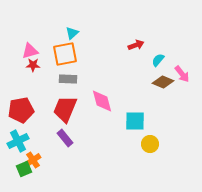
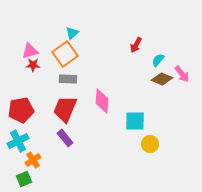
red arrow: rotated 140 degrees clockwise
orange square: rotated 25 degrees counterclockwise
brown diamond: moved 1 px left, 3 px up
pink diamond: rotated 20 degrees clockwise
green square: moved 10 px down
